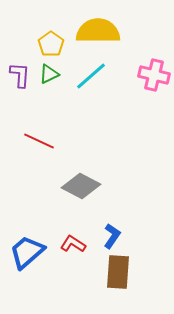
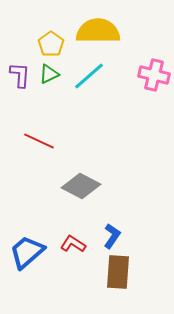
cyan line: moved 2 px left
